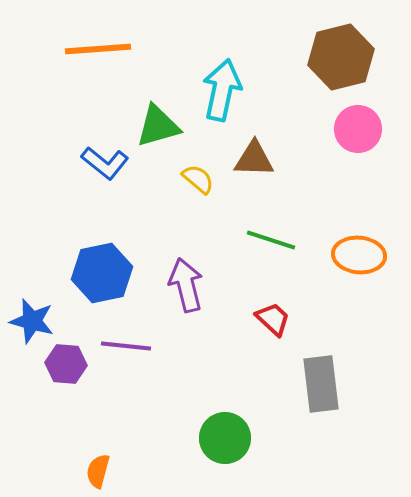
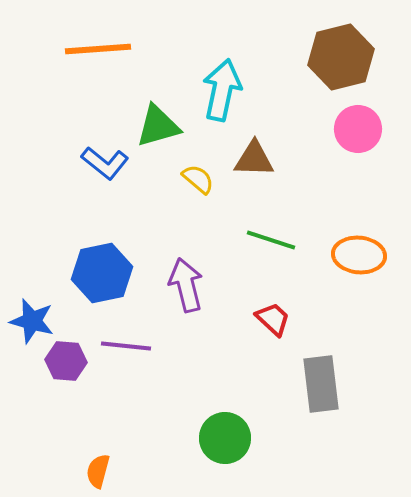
purple hexagon: moved 3 px up
